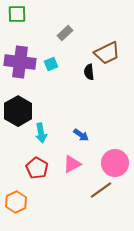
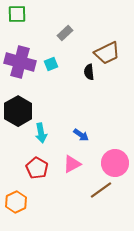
purple cross: rotated 8 degrees clockwise
